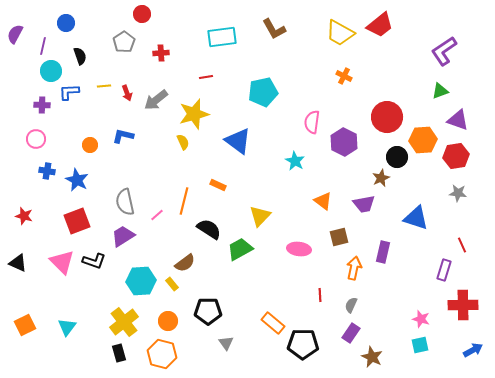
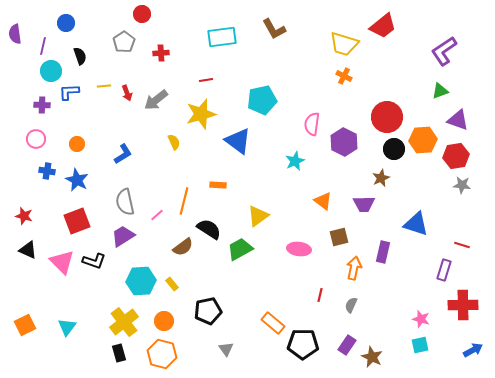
red trapezoid at (380, 25): moved 3 px right, 1 px down
yellow trapezoid at (340, 33): moved 4 px right, 11 px down; rotated 12 degrees counterclockwise
purple semicircle at (15, 34): rotated 36 degrees counterclockwise
red line at (206, 77): moved 3 px down
cyan pentagon at (263, 92): moved 1 px left, 8 px down
yellow star at (194, 114): moved 7 px right
pink semicircle at (312, 122): moved 2 px down
blue L-shape at (123, 136): moved 18 px down; rotated 135 degrees clockwise
yellow semicircle at (183, 142): moved 9 px left
orange circle at (90, 145): moved 13 px left, 1 px up
black circle at (397, 157): moved 3 px left, 8 px up
cyan star at (295, 161): rotated 18 degrees clockwise
orange rectangle at (218, 185): rotated 21 degrees counterclockwise
gray star at (458, 193): moved 4 px right, 8 px up
purple trapezoid at (364, 204): rotated 10 degrees clockwise
yellow triangle at (260, 216): moved 2 px left; rotated 10 degrees clockwise
blue triangle at (416, 218): moved 6 px down
red line at (462, 245): rotated 49 degrees counterclockwise
black triangle at (18, 263): moved 10 px right, 13 px up
brown semicircle at (185, 263): moved 2 px left, 16 px up
red line at (320, 295): rotated 16 degrees clockwise
black pentagon at (208, 311): rotated 12 degrees counterclockwise
orange circle at (168, 321): moved 4 px left
purple rectangle at (351, 333): moved 4 px left, 12 px down
gray triangle at (226, 343): moved 6 px down
